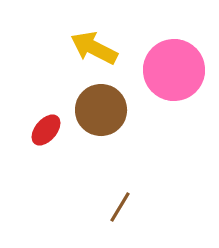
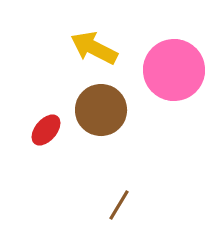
brown line: moved 1 px left, 2 px up
